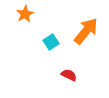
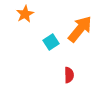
orange arrow: moved 6 px left, 2 px up
red semicircle: rotated 63 degrees clockwise
